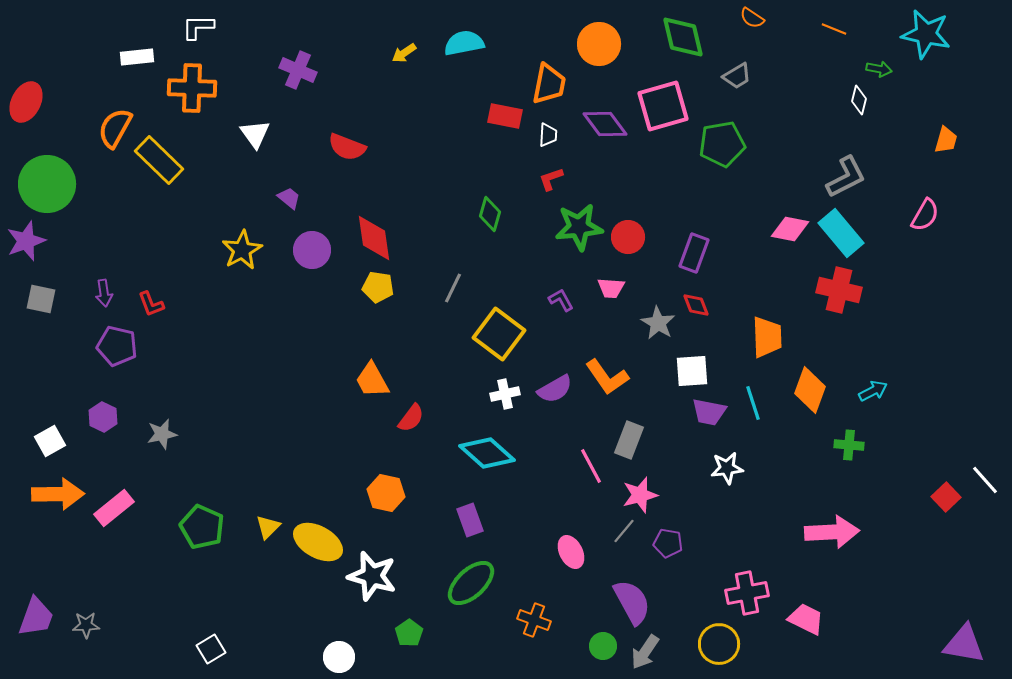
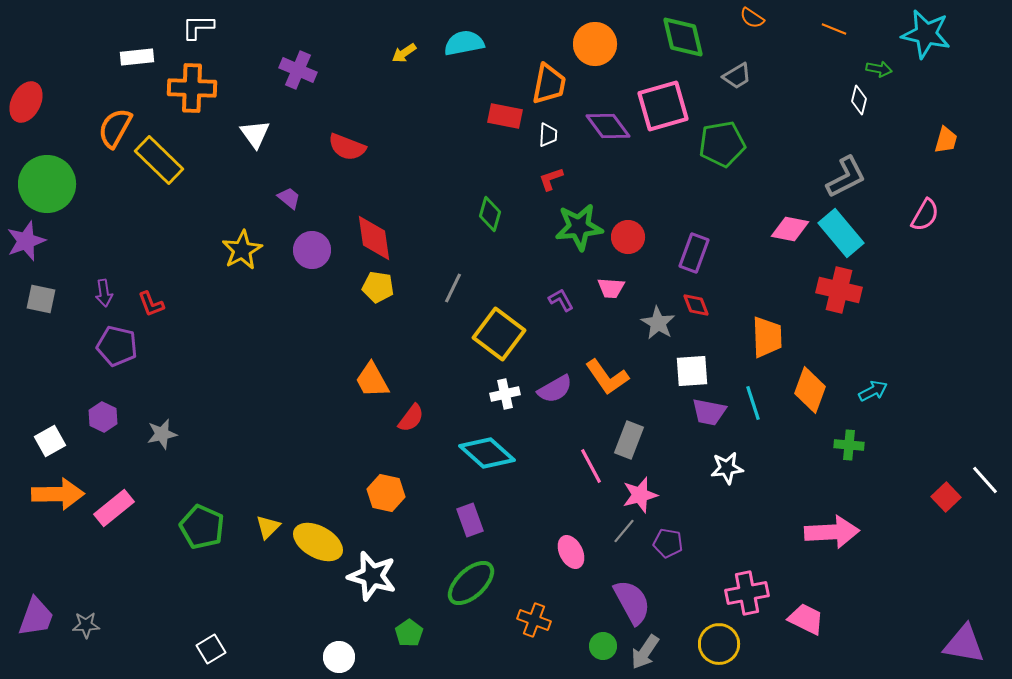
orange circle at (599, 44): moved 4 px left
purple diamond at (605, 124): moved 3 px right, 2 px down
